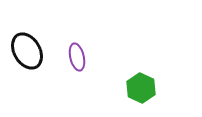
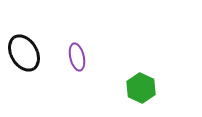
black ellipse: moved 3 px left, 2 px down
